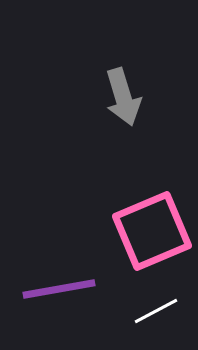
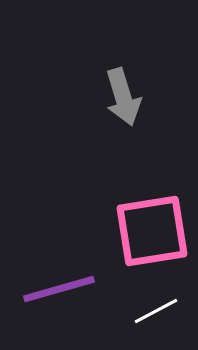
pink square: rotated 14 degrees clockwise
purple line: rotated 6 degrees counterclockwise
